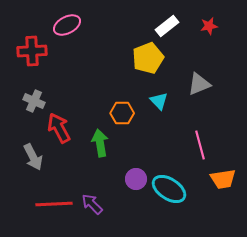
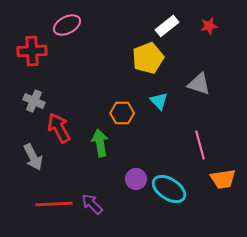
gray triangle: rotated 40 degrees clockwise
